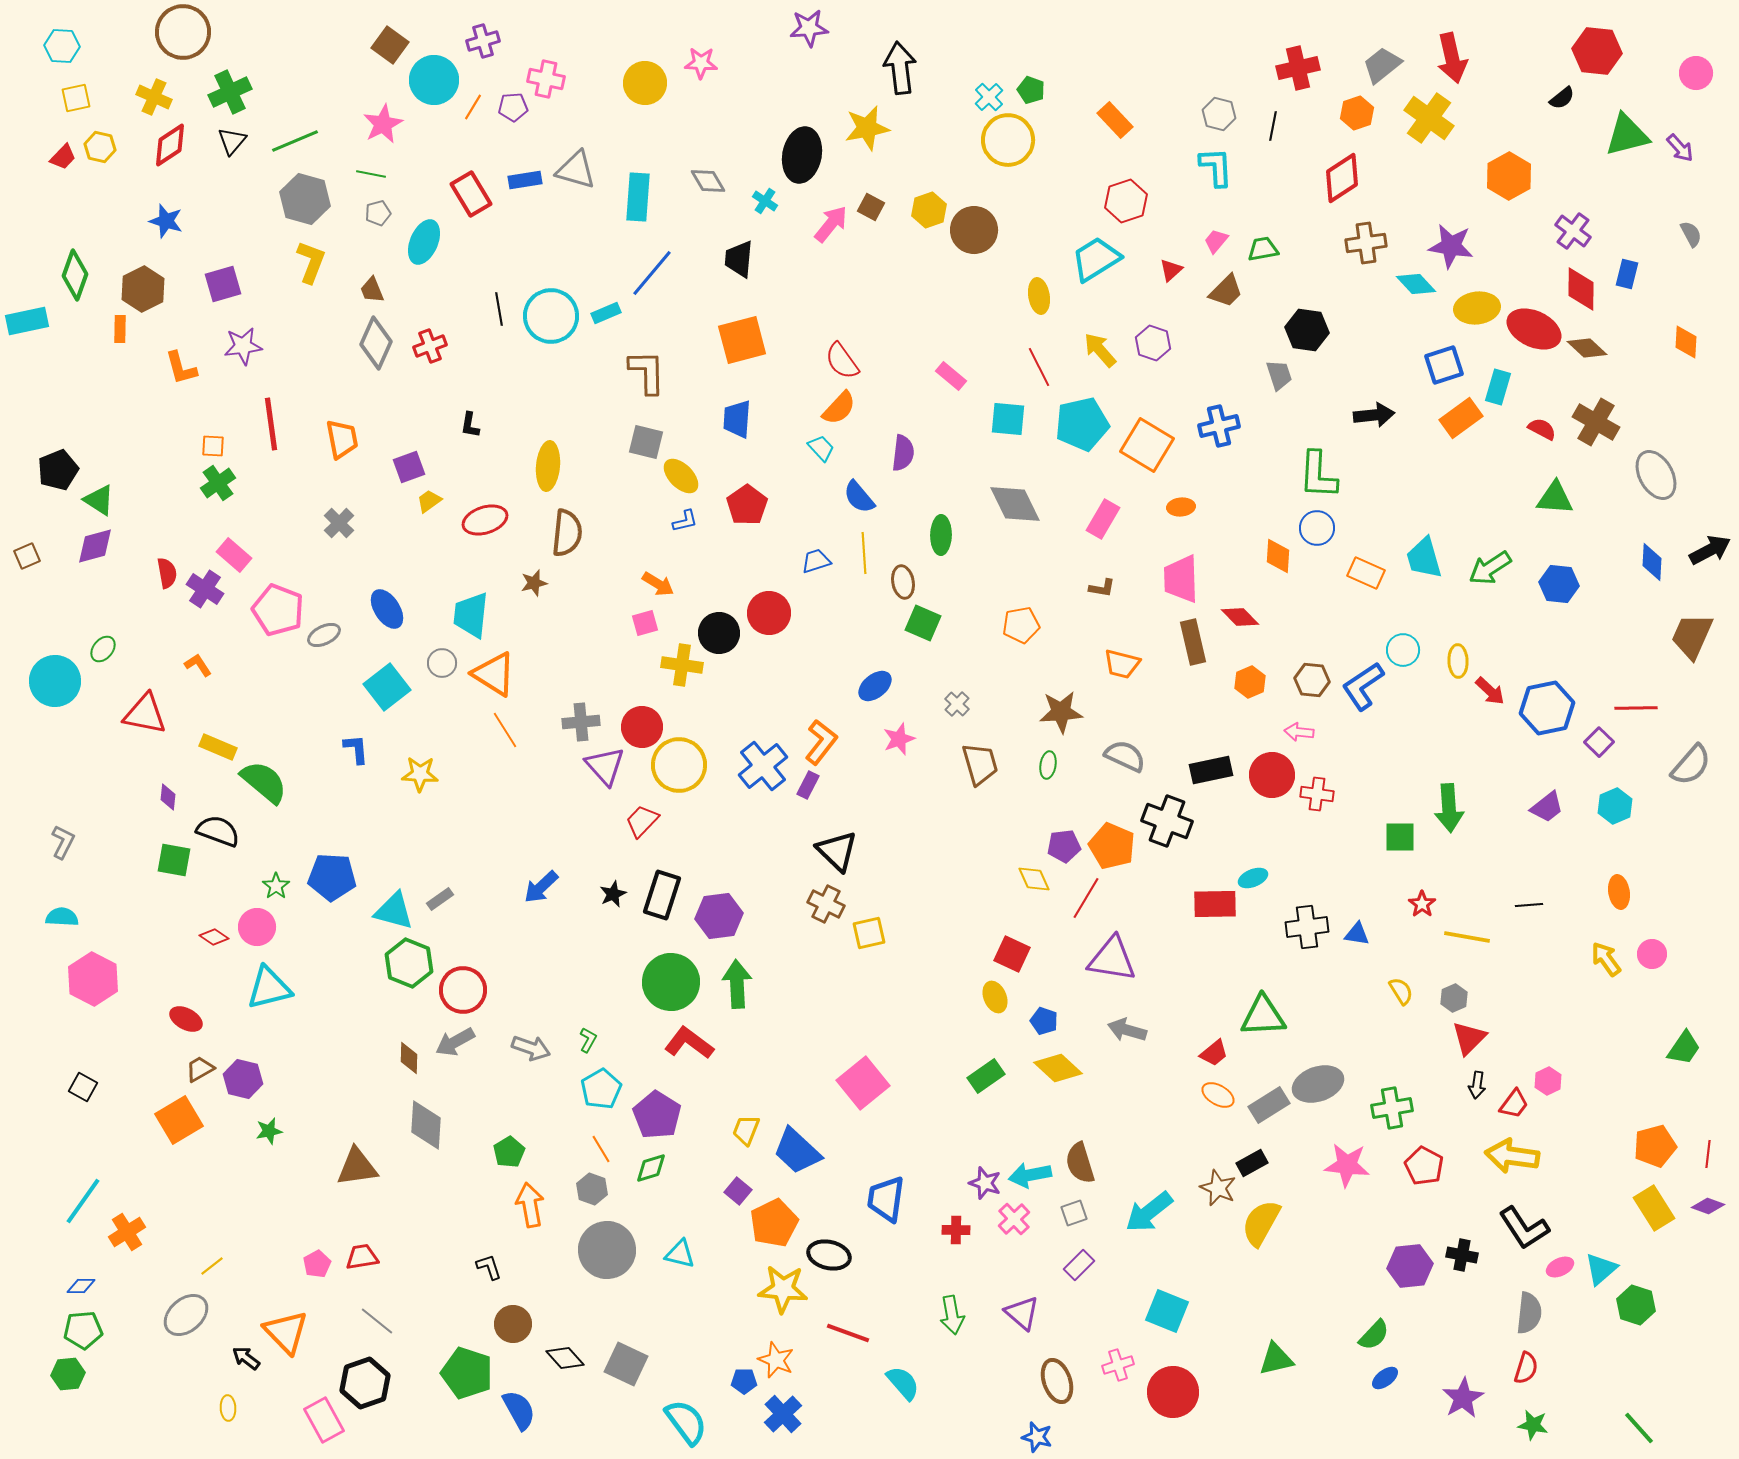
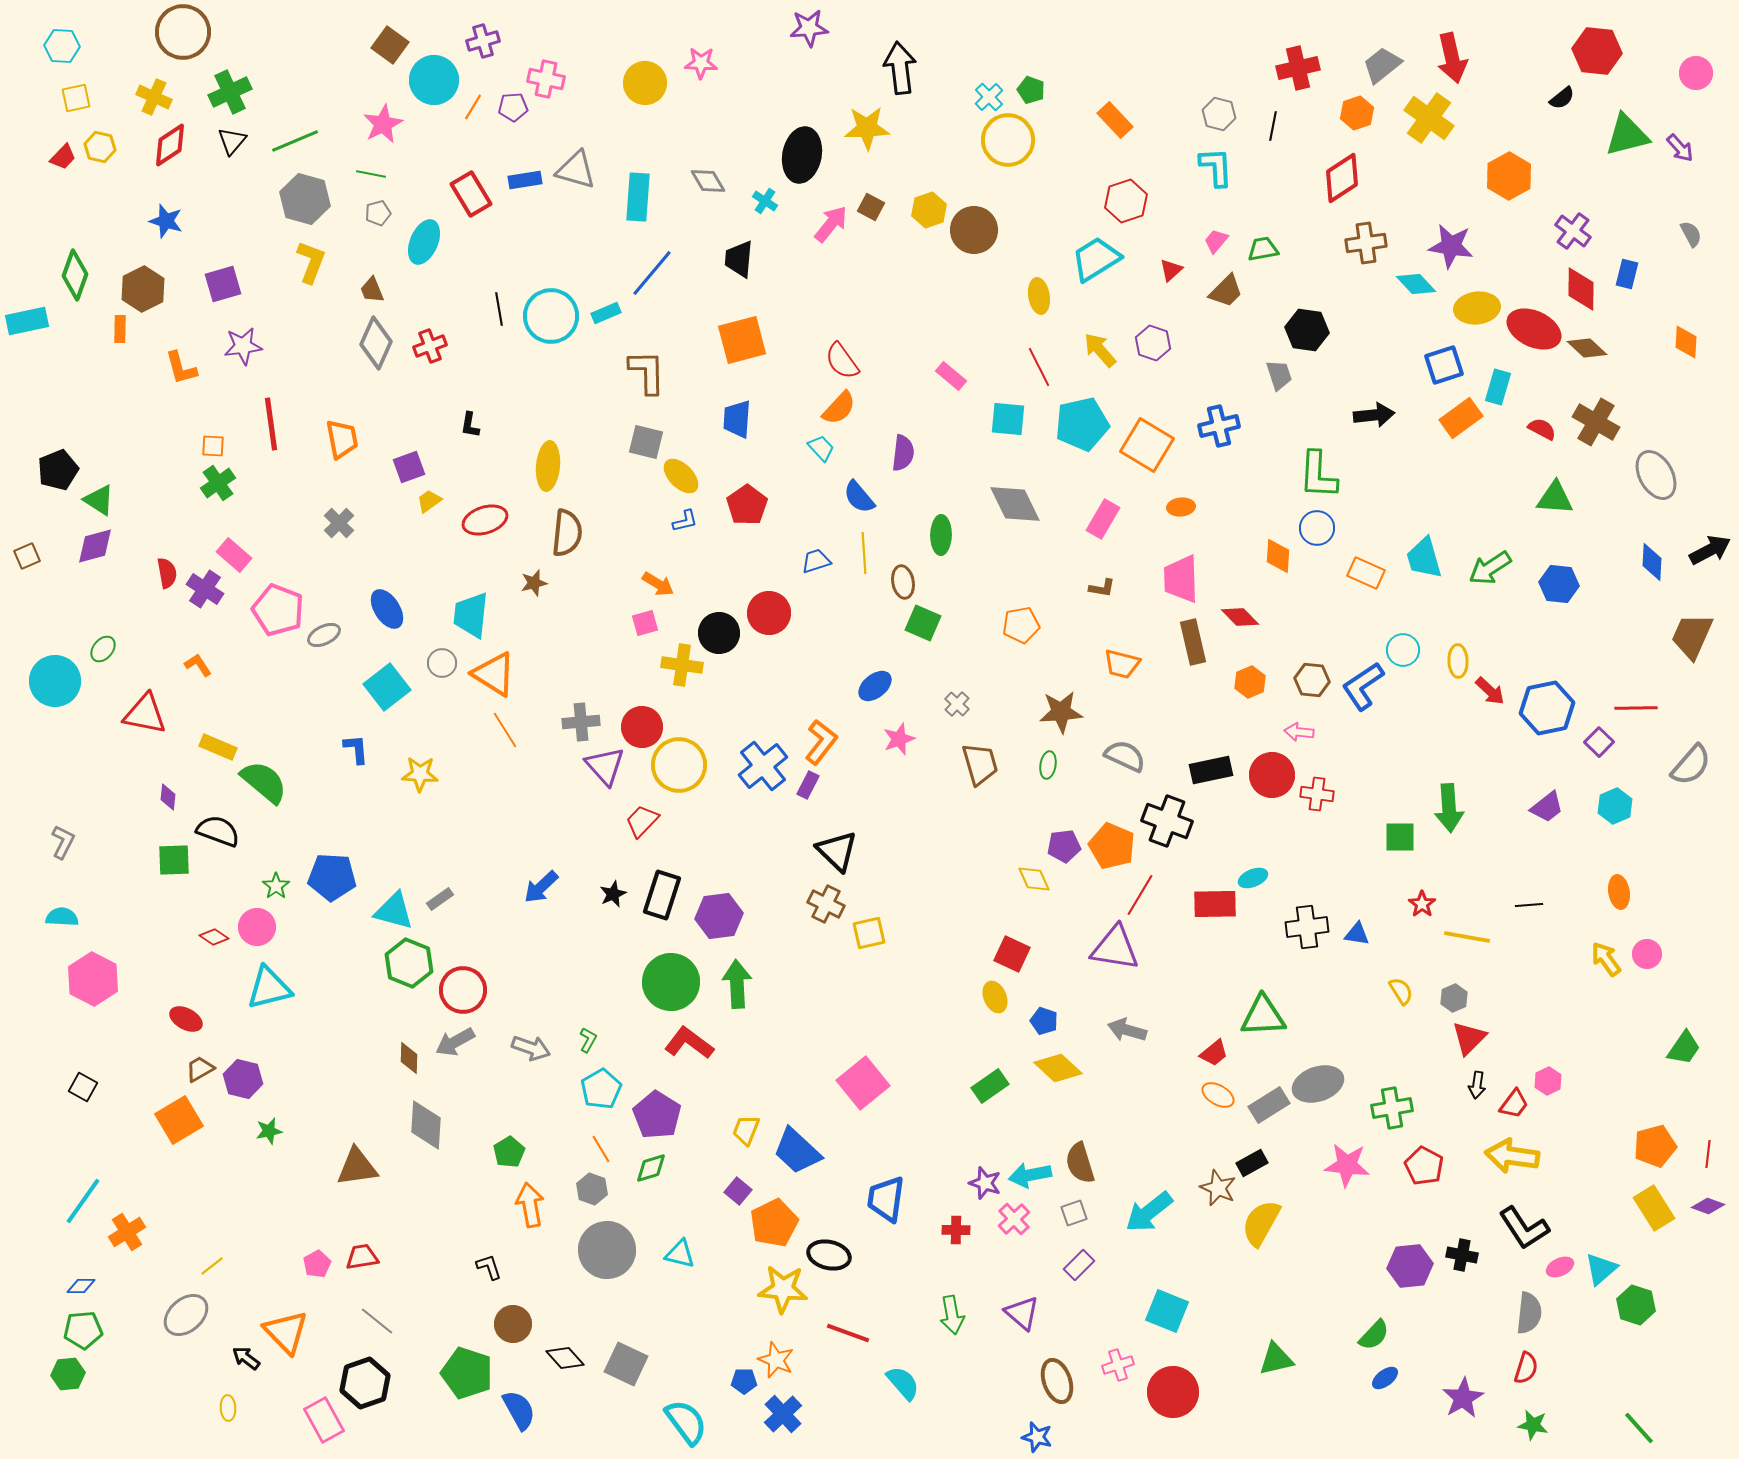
yellow star at (867, 128): rotated 9 degrees clockwise
green square at (174, 860): rotated 12 degrees counterclockwise
red line at (1086, 898): moved 54 px right, 3 px up
pink circle at (1652, 954): moved 5 px left
purple triangle at (1112, 959): moved 3 px right, 11 px up
green rectangle at (986, 1076): moved 4 px right, 10 px down
